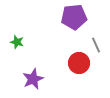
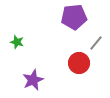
gray line: moved 2 px up; rotated 63 degrees clockwise
purple star: moved 1 px down
